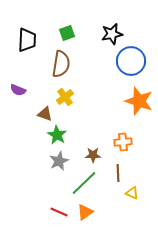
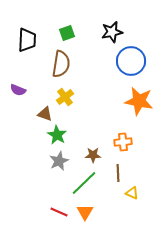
black star: moved 2 px up
orange star: rotated 8 degrees counterclockwise
orange triangle: rotated 24 degrees counterclockwise
